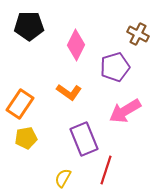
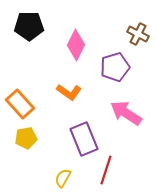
orange rectangle: rotated 76 degrees counterclockwise
pink arrow: moved 1 px right, 2 px down; rotated 64 degrees clockwise
